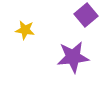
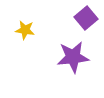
purple square: moved 3 px down
